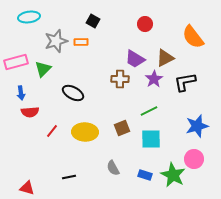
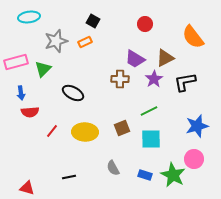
orange rectangle: moved 4 px right; rotated 24 degrees counterclockwise
